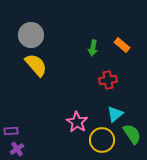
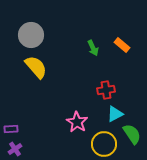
green arrow: rotated 35 degrees counterclockwise
yellow semicircle: moved 2 px down
red cross: moved 2 px left, 10 px down
cyan triangle: rotated 12 degrees clockwise
purple rectangle: moved 2 px up
yellow circle: moved 2 px right, 4 px down
purple cross: moved 2 px left
